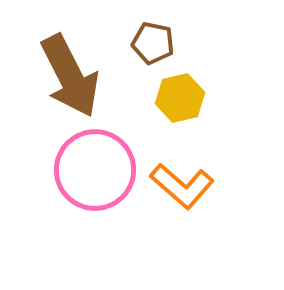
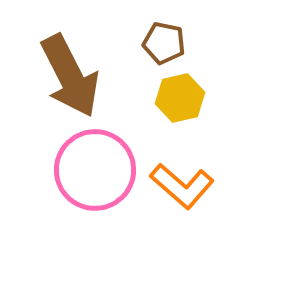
brown pentagon: moved 11 px right
